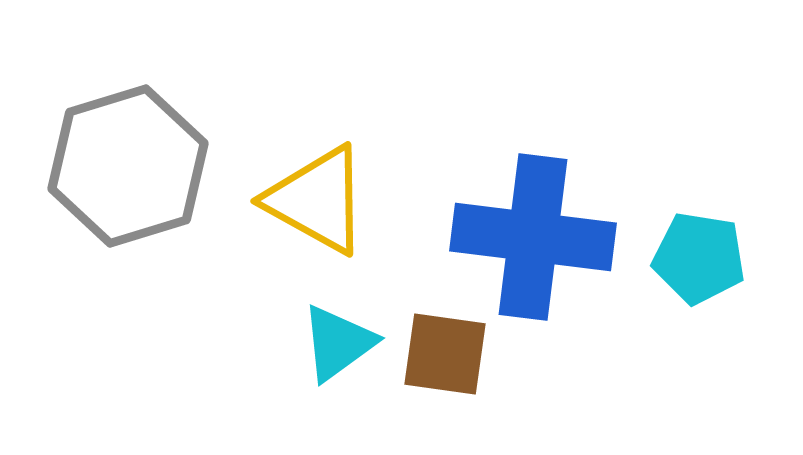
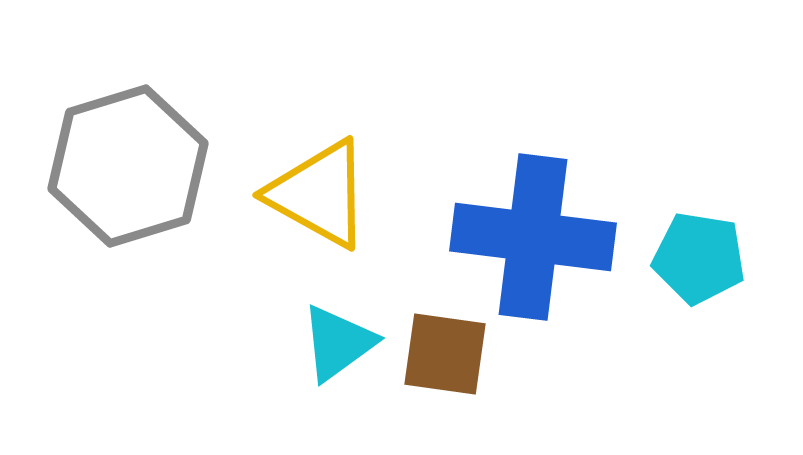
yellow triangle: moved 2 px right, 6 px up
